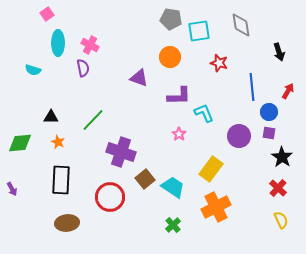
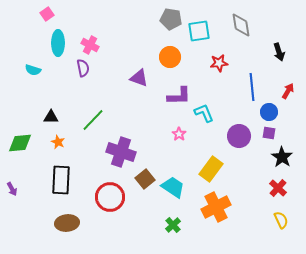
red star: rotated 24 degrees counterclockwise
